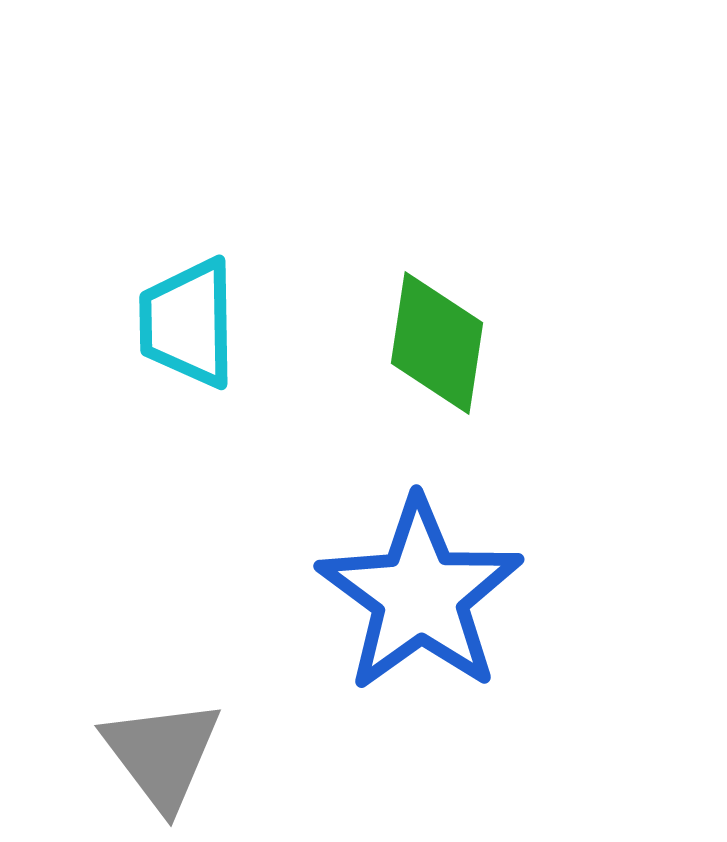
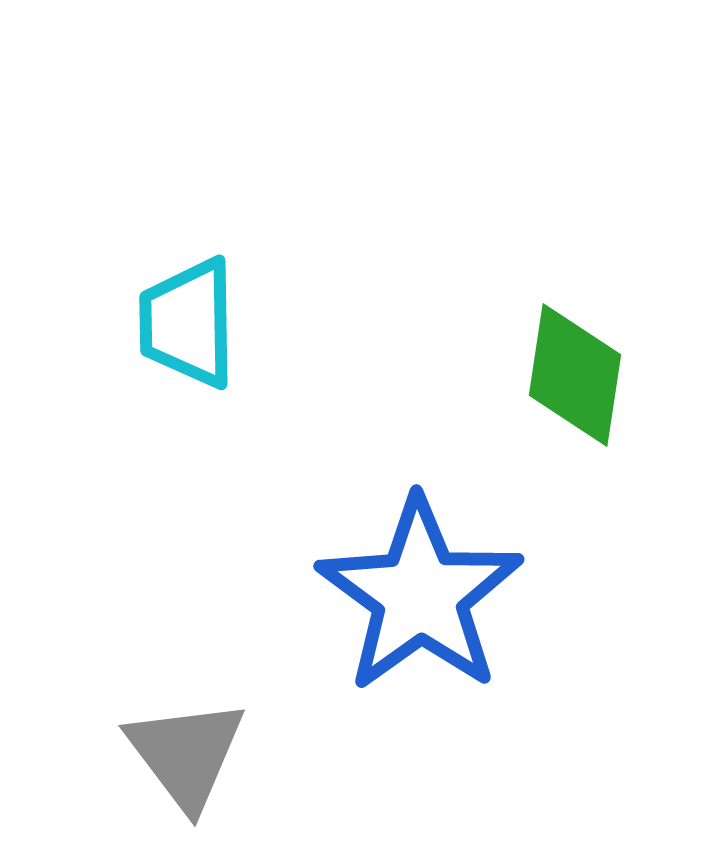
green diamond: moved 138 px right, 32 px down
gray triangle: moved 24 px right
